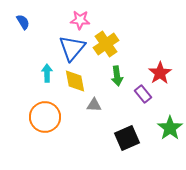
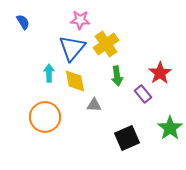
cyan arrow: moved 2 px right
